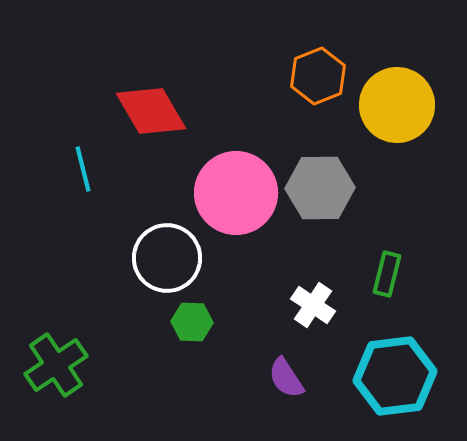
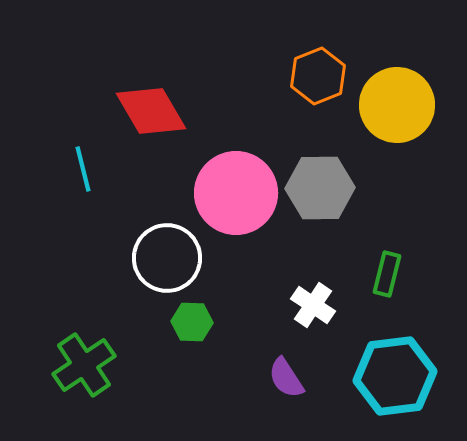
green cross: moved 28 px right
